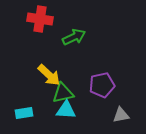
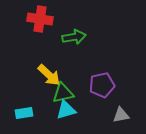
green arrow: rotated 15 degrees clockwise
cyan triangle: rotated 20 degrees counterclockwise
